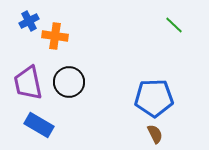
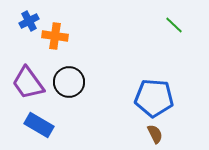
purple trapezoid: rotated 24 degrees counterclockwise
blue pentagon: rotated 6 degrees clockwise
